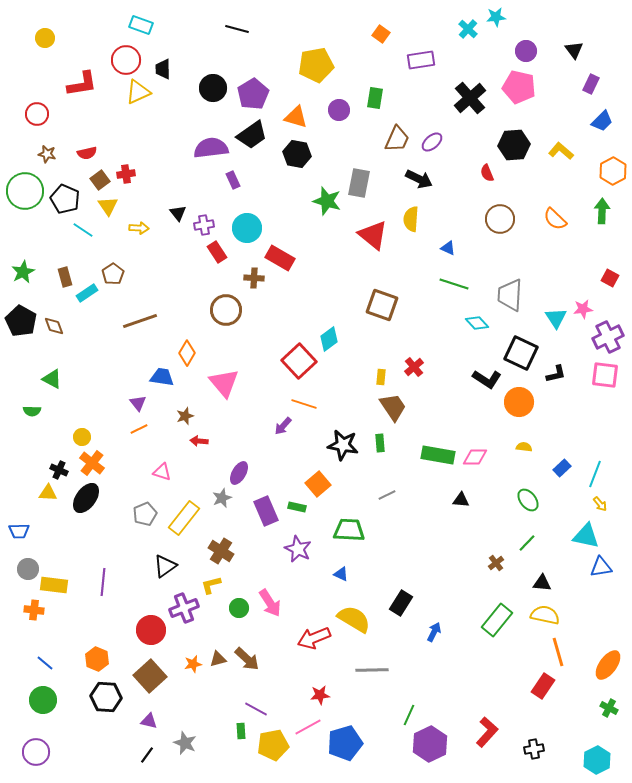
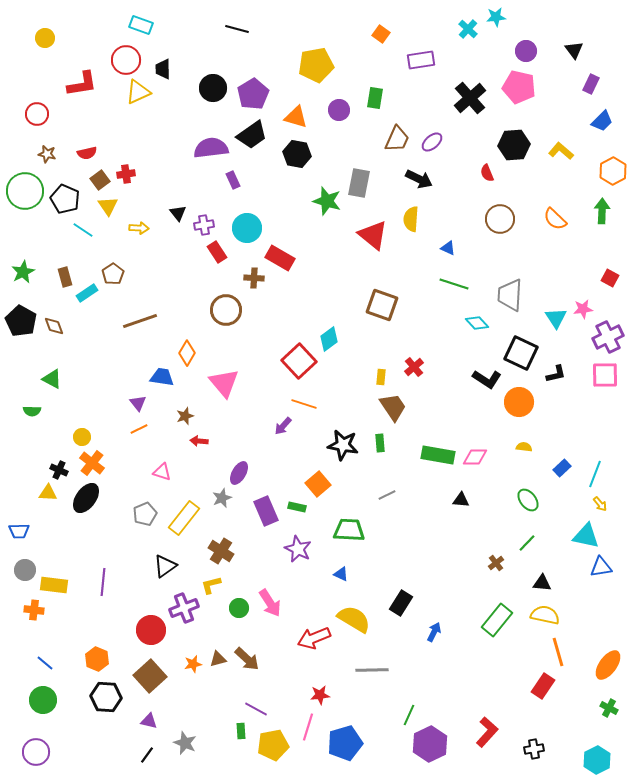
pink square at (605, 375): rotated 8 degrees counterclockwise
gray circle at (28, 569): moved 3 px left, 1 px down
pink line at (308, 727): rotated 44 degrees counterclockwise
